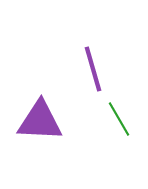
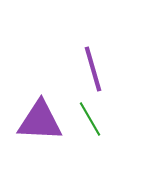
green line: moved 29 px left
